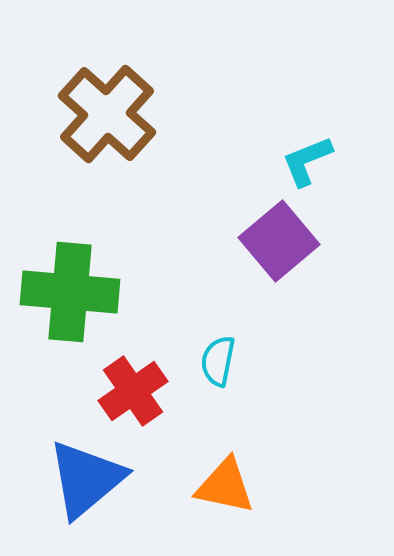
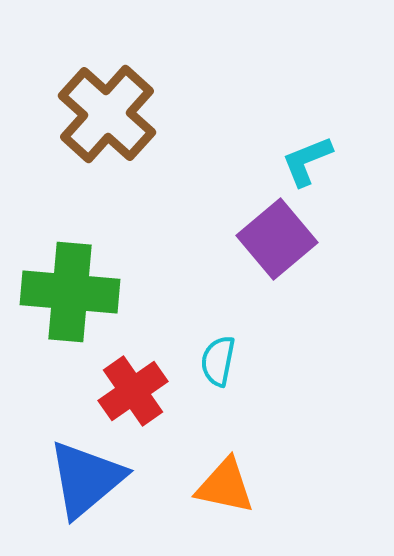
purple square: moved 2 px left, 2 px up
